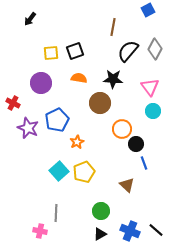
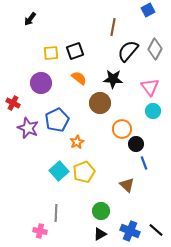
orange semicircle: rotated 28 degrees clockwise
